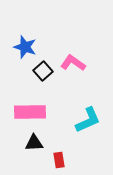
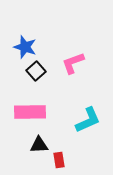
pink L-shape: rotated 55 degrees counterclockwise
black square: moved 7 px left
black triangle: moved 5 px right, 2 px down
